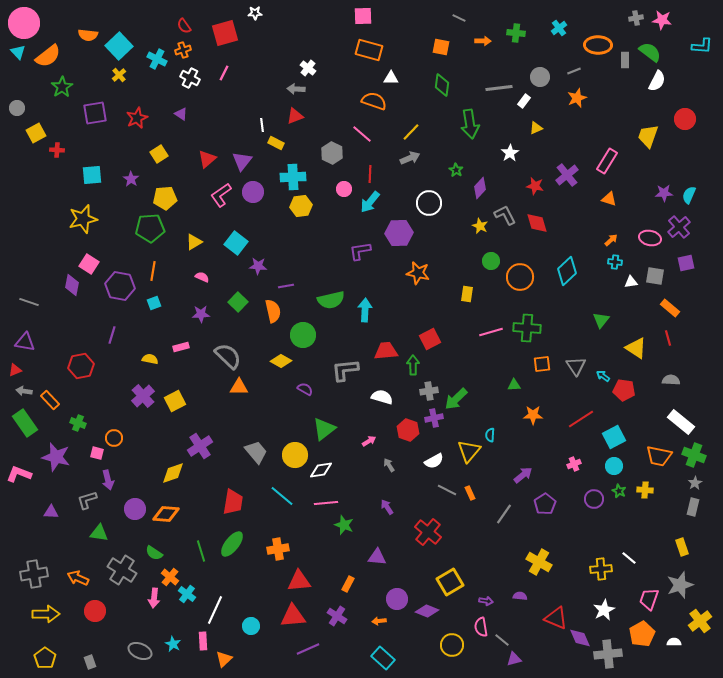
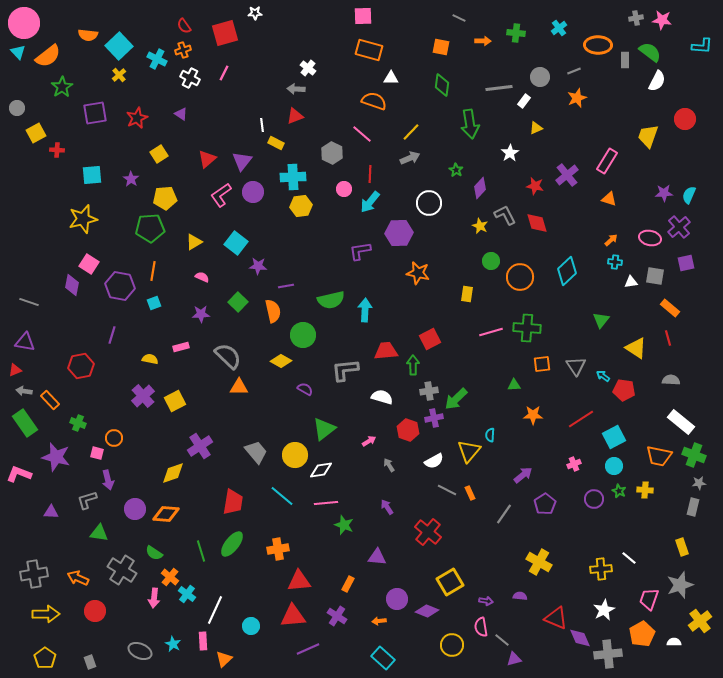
gray star at (695, 483): moved 4 px right; rotated 24 degrees clockwise
